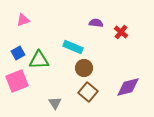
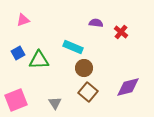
pink square: moved 1 px left, 19 px down
